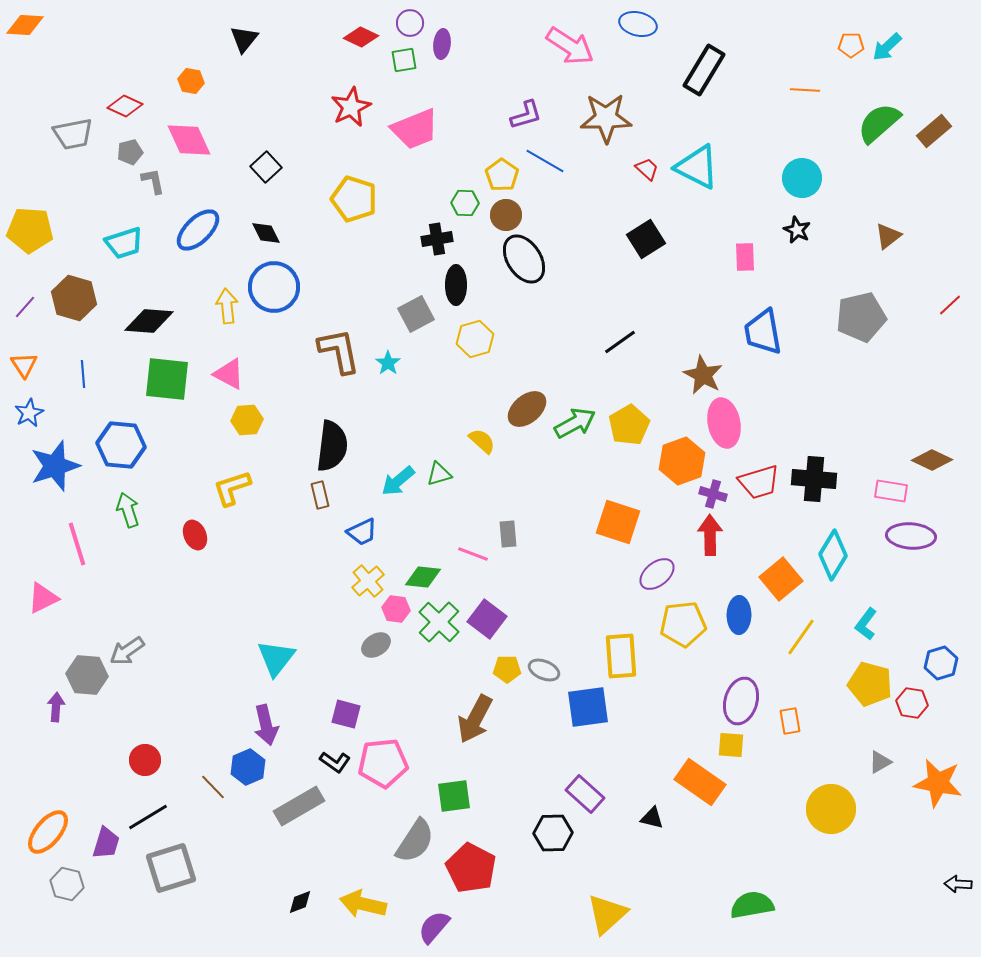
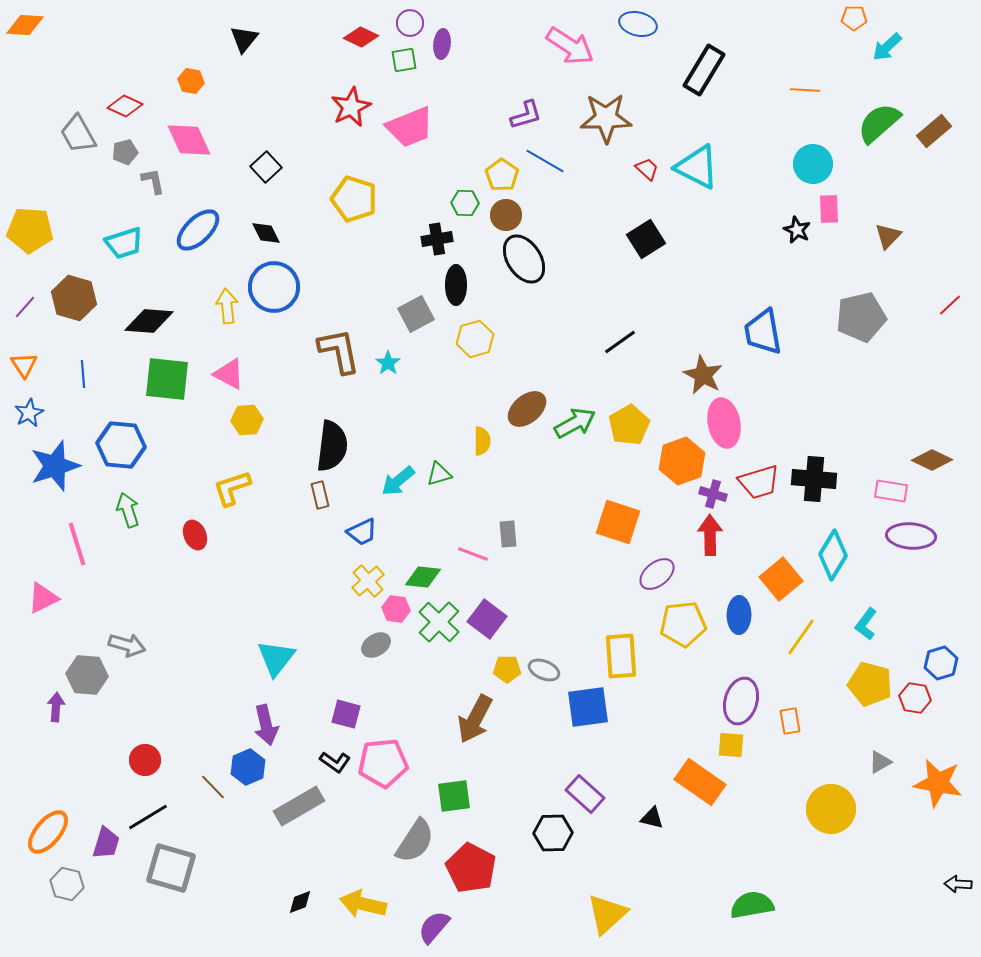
orange pentagon at (851, 45): moved 3 px right, 27 px up
pink trapezoid at (415, 129): moved 5 px left, 2 px up
gray trapezoid at (73, 134): moved 5 px right; rotated 72 degrees clockwise
gray pentagon at (130, 152): moved 5 px left
cyan circle at (802, 178): moved 11 px right, 14 px up
brown triangle at (888, 236): rotated 8 degrees counterclockwise
pink rectangle at (745, 257): moved 84 px right, 48 px up
yellow semicircle at (482, 441): rotated 48 degrees clockwise
gray arrow at (127, 651): moved 6 px up; rotated 129 degrees counterclockwise
red hexagon at (912, 703): moved 3 px right, 5 px up
gray square at (171, 868): rotated 33 degrees clockwise
